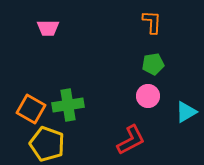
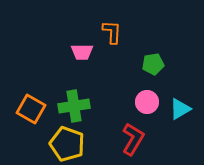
orange L-shape: moved 40 px left, 10 px down
pink trapezoid: moved 34 px right, 24 px down
pink circle: moved 1 px left, 6 px down
green cross: moved 6 px right, 1 px down
cyan triangle: moved 6 px left, 3 px up
red L-shape: moved 2 px right, 1 px up; rotated 32 degrees counterclockwise
yellow pentagon: moved 20 px right
